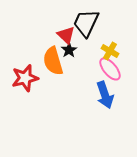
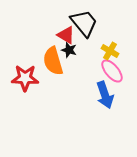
black trapezoid: moved 2 px left; rotated 116 degrees clockwise
red triangle: rotated 12 degrees counterclockwise
black star: rotated 21 degrees counterclockwise
pink ellipse: moved 2 px right, 2 px down
red star: rotated 16 degrees clockwise
